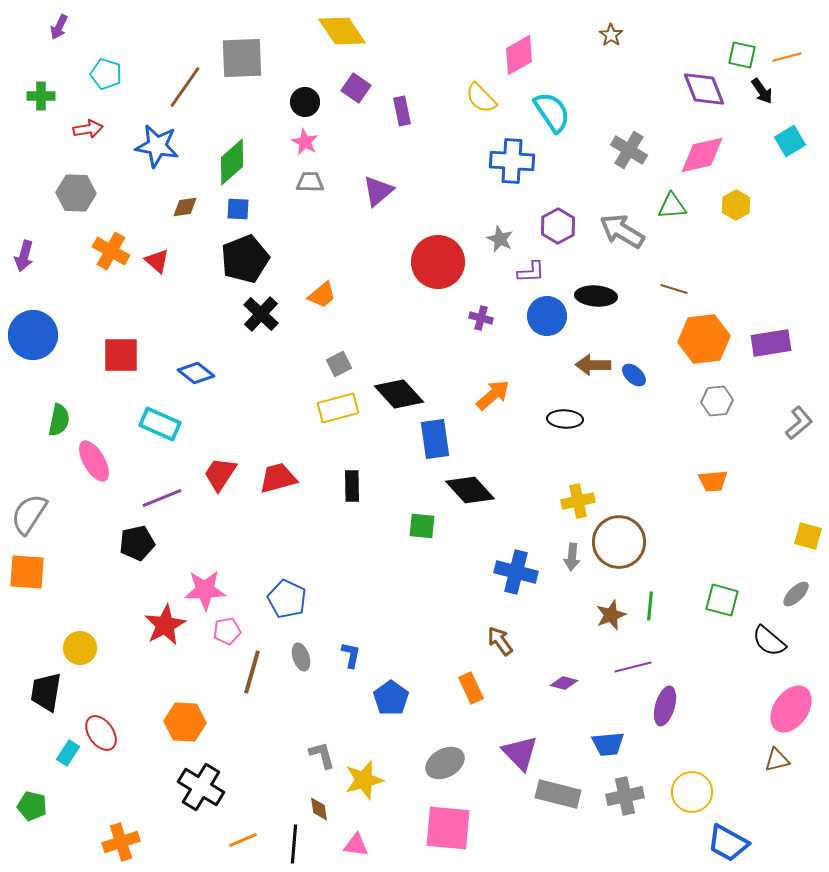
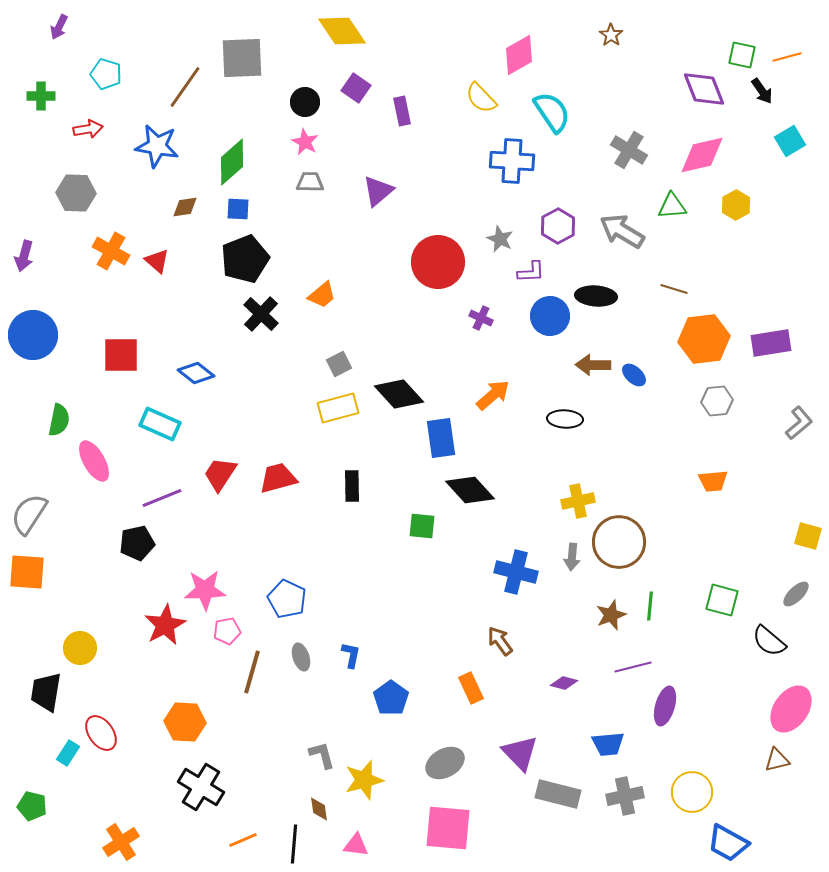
blue circle at (547, 316): moved 3 px right
purple cross at (481, 318): rotated 10 degrees clockwise
blue rectangle at (435, 439): moved 6 px right, 1 px up
orange cross at (121, 842): rotated 15 degrees counterclockwise
